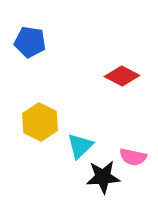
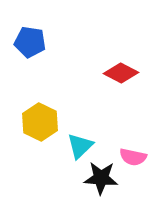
red diamond: moved 1 px left, 3 px up
black star: moved 2 px left, 1 px down; rotated 8 degrees clockwise
